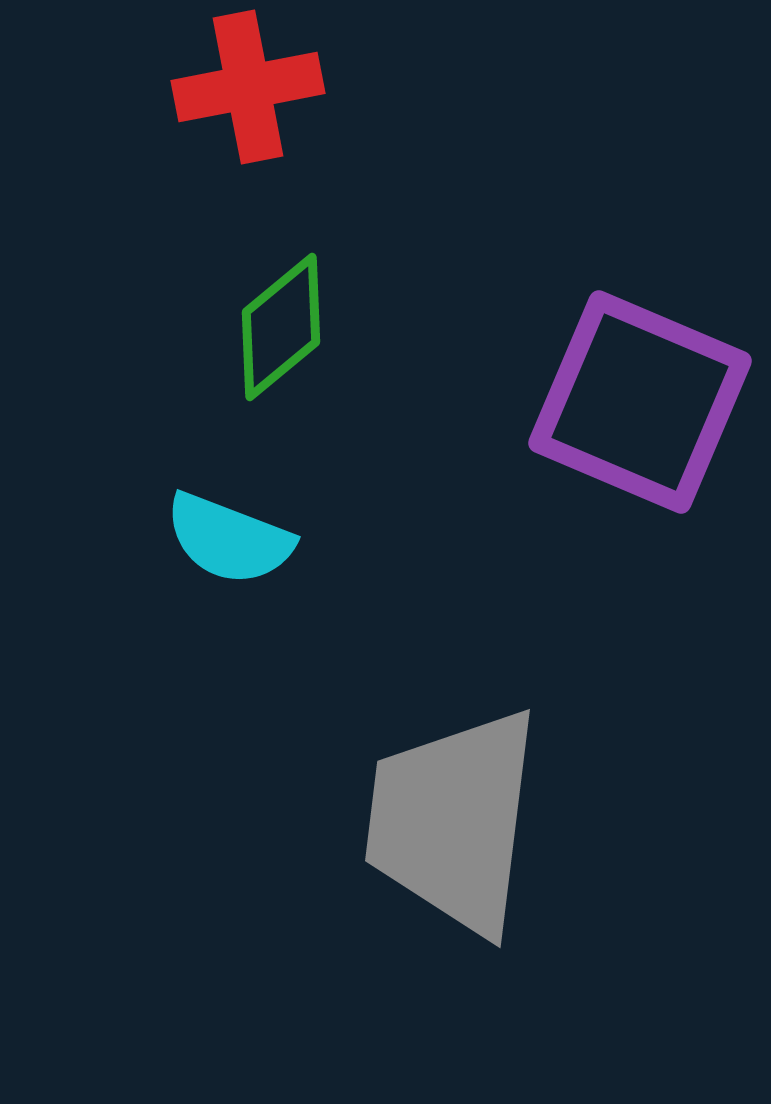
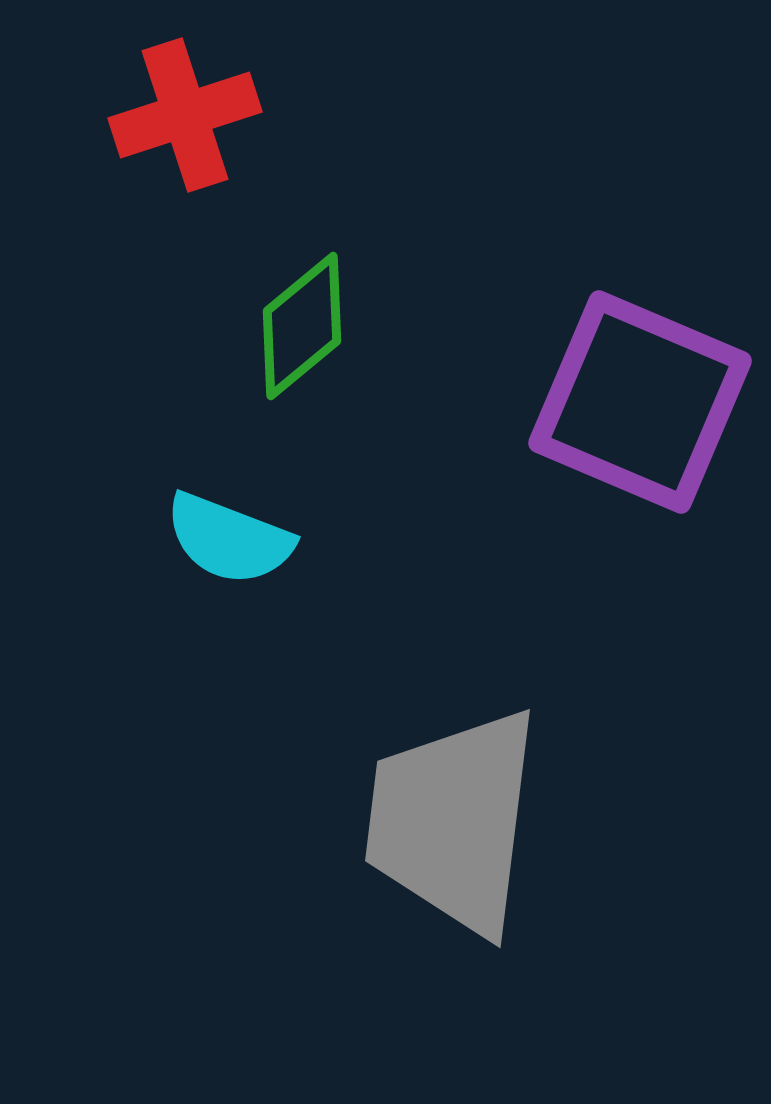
red cross: moved 63 px left, 28 px down; rotated 7 degrees counterclockwise
green diamond: moved 21 px right, 1 px up
